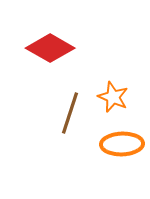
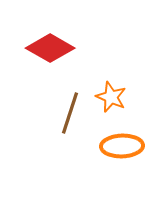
orange star: moved 2 px left
orange ellipse: moved 2 px down
